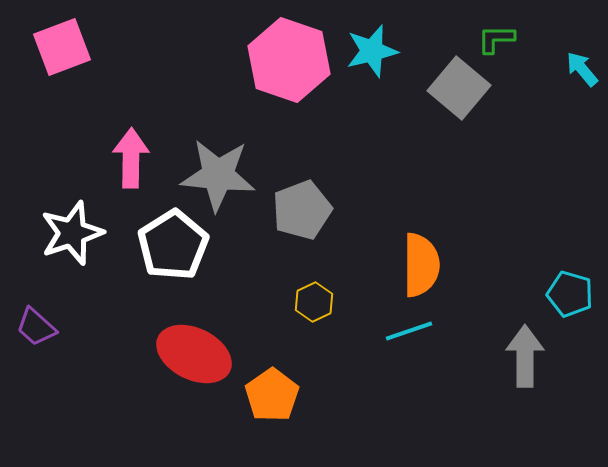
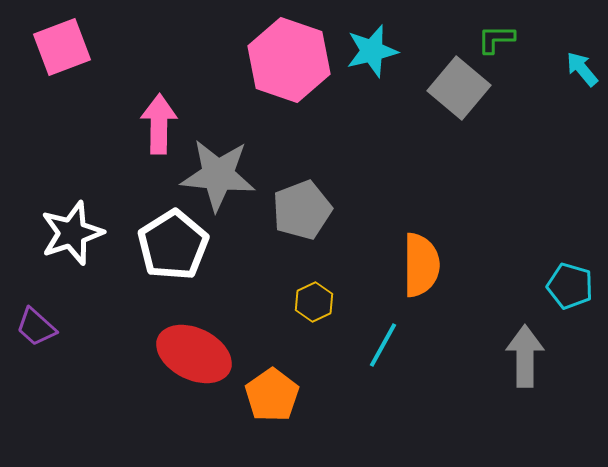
pink arrow: moved 28 px right, 34 px up
cyan pentagon: moved 8 px up
cyan line: moved 26 px left, 14 px down; rotated 42 degrees counterclockwise
